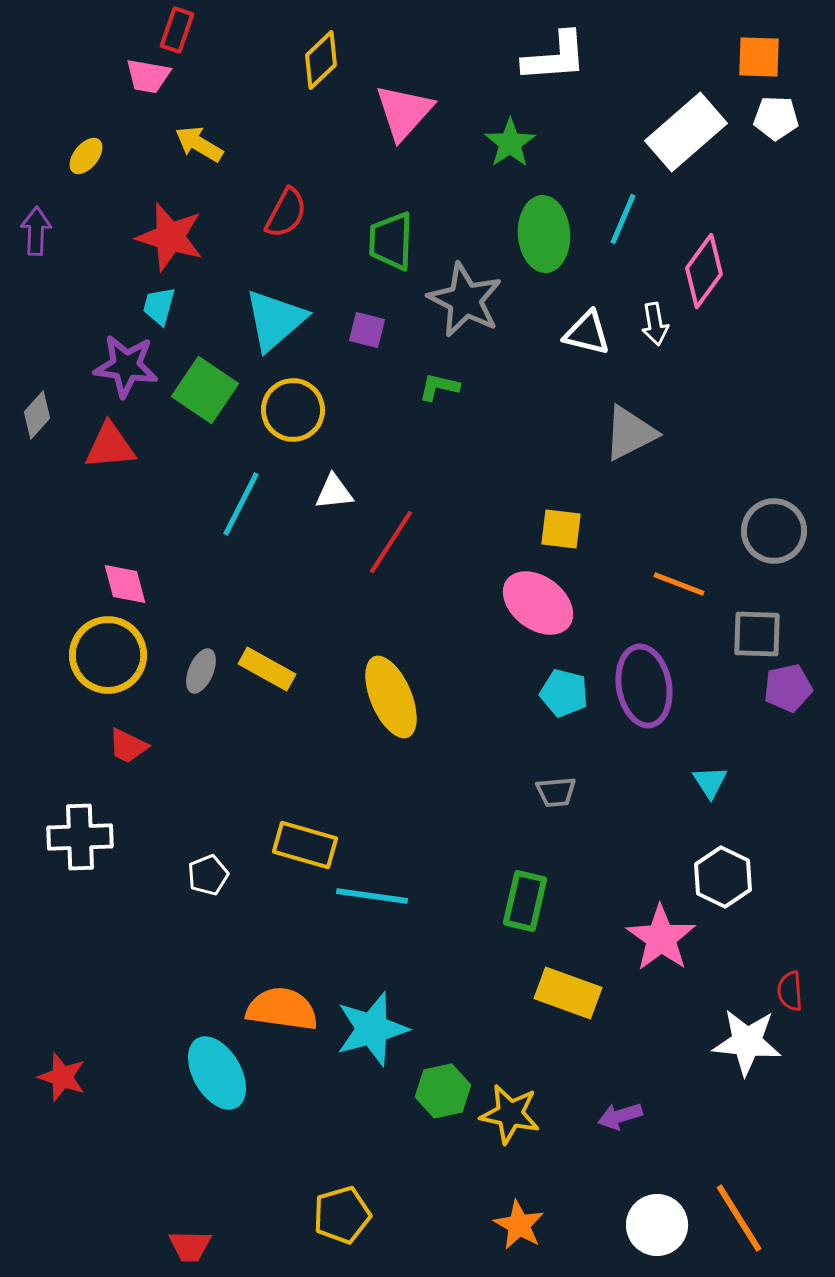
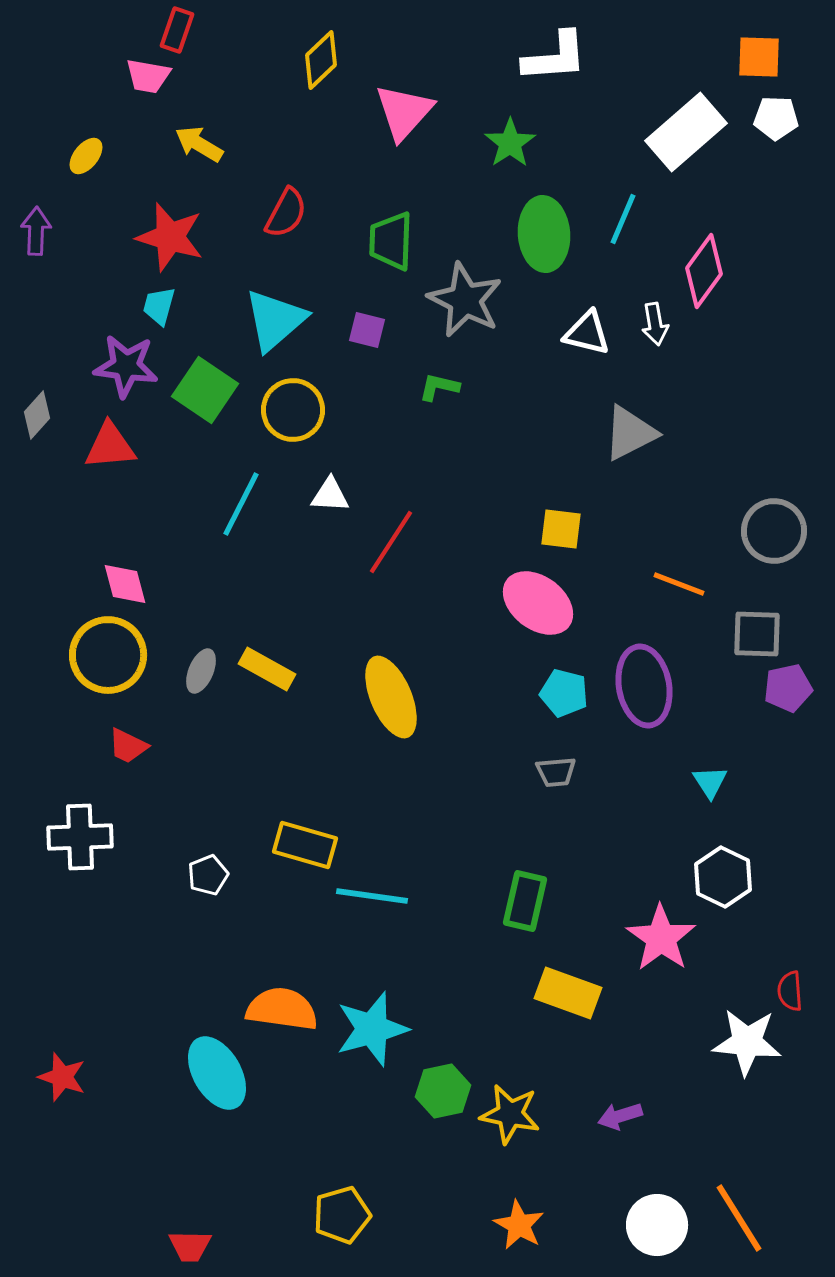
white triangle at (334, 492): moved 4 px left, 3 px down; rotated 9 degrees clockwise
gray trapezoid at (556, 792): moved 20 px up
